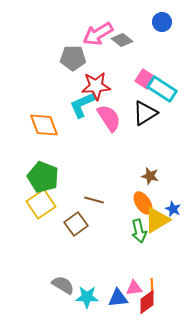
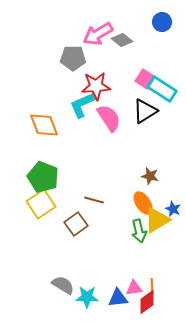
black triangle: moved 2 px up
